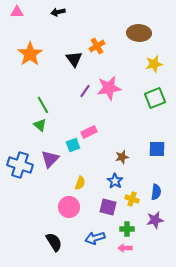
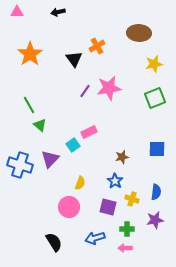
green line: moved 14 px left
cyan square: rotated 16 degrees counterclockwise
